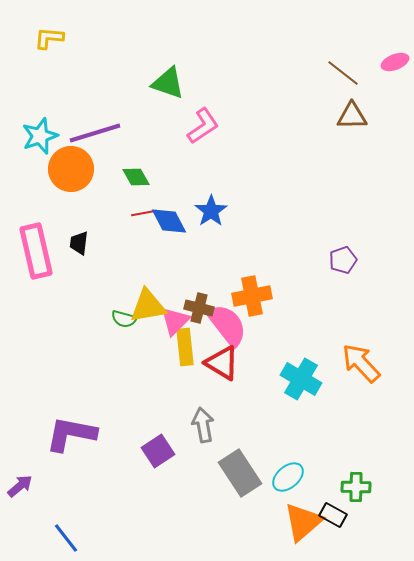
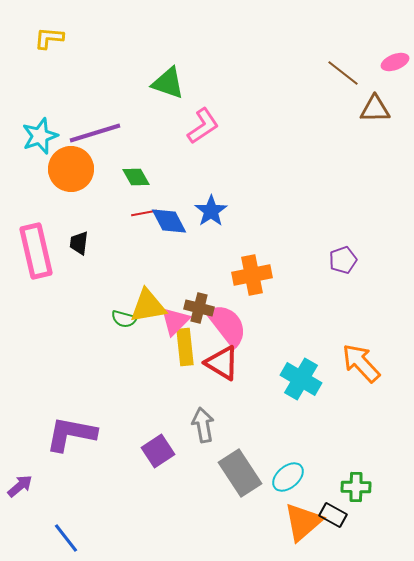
brown triangle: moved 23 px right, 7 px up
orange cross: moved 21 px up
